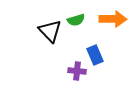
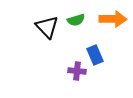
black triangle: moved 3 px left, 4 px up
